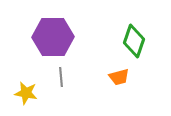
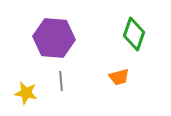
purple hexagon: moved 1 px right, 1 px down; rotated 6 degrees clockwise
green diamond: moved 7 px up
gray line: moved 4 px down
